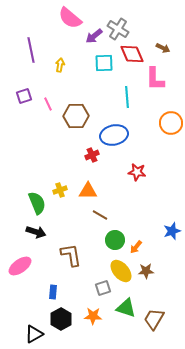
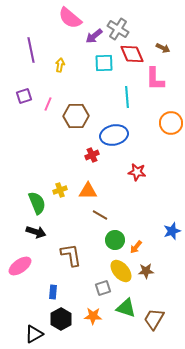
pink line: rotated 48 degrees clockwise
